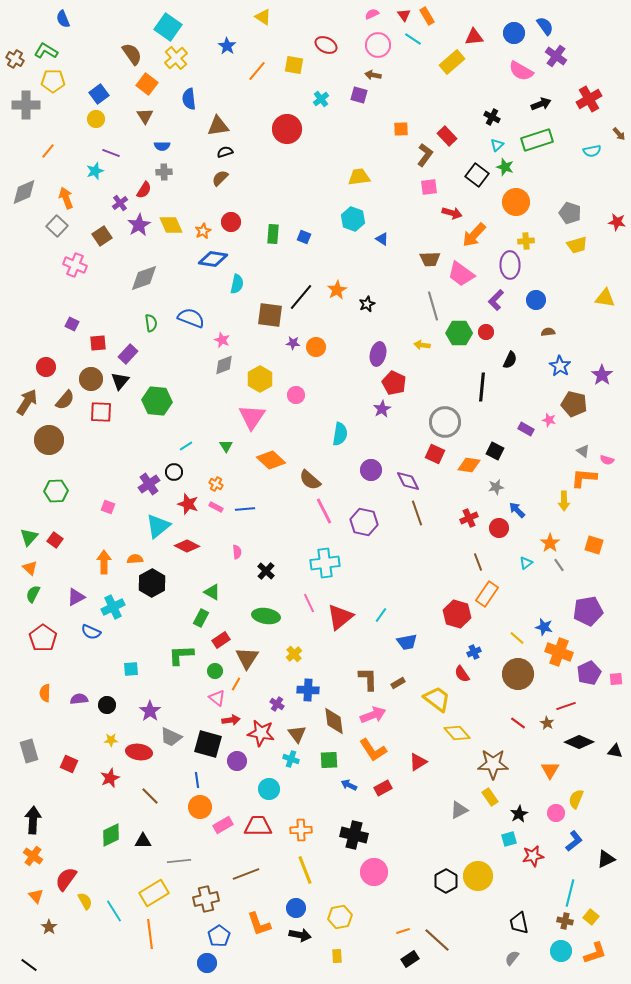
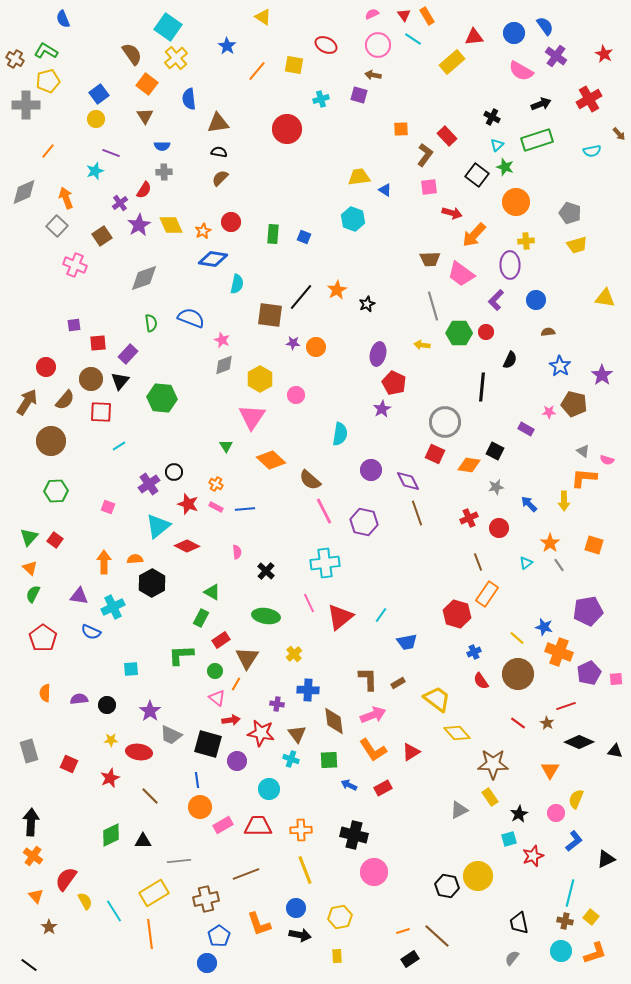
yellow pentagon at (53, 81): moved 5 px left; rotated 15 degrees counterclockwise
cyan cross at (321, 99): rotated 21 degrees clockwise
brown triangle at (218, 126): moved 3 px up
black semicircle at (225, 152): moved 6 px left; rotated 28 degrees clockwise
red star at (617, 222): moved 13 px left, 168 px up; rotated 18 degrees clockwise
blue triangle at (382, 239): moved 3 px right, 49 px up
purple square at (72, 324): moved 2 px right, 1 px down; rotated 32 degrees counterclockwise
green hexagon at (157, 401): moved 5 px right, 3 px up
pink star at (549, 420): moved 8 px up; rotated 16 degrees counterclockwise
brown circle at (49, 440): moved 2 px right, 1 px down
cyan line at (186, 446): moved 67 px left
blue arrow at (517, 510): moved 12 px right, 6 px up
purple triangle at (76, 597): moved 3 px right, 1 px up; rotated 36 degrees clockwise
red semicircle at (462, 674): moved 19 px right, 7 px down
purple cross at (277, 704): rotated 24 degrees counterclockwise
gray trapezoid at (171, 737): moved 2 px up
red triangle at (418, 762): moved 7 px left, 10 px up
black arrow at (33, 820): moved 2 px left, 2 px down
red star at (533, 856): rotated 10 degrees counterclockwise
black hexagon at (446, 881): moved 1 px right, 5 px down; rotated 20 degrees counterclockwise
brown line at (437, 940): moved 4 px up
